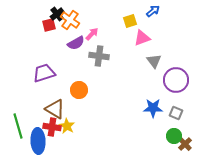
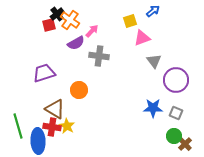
pink arrow: moved 3 px up
